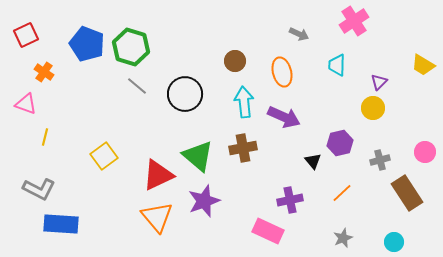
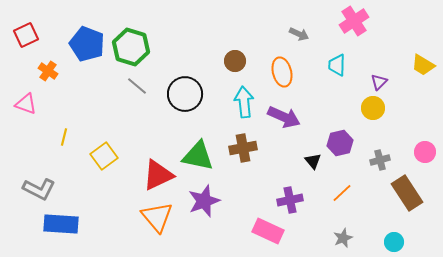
orange cross: moved 4 px right, 1 px up
yellow line: moved 19 px right
green triangle: rotated 28 degrees counterclockwise
